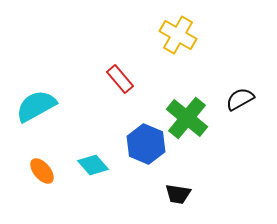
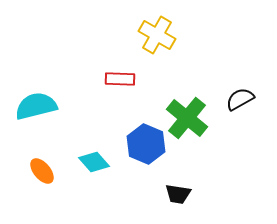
yellow cross: moved 21 px left
red rectangle: rotated 48 degrees counterclockwise
cyan semicircle: rotated 15 degrees clockwise
cyan diamond: moved 1 px right, 3 px up
